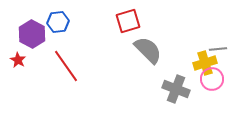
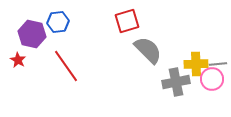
red square: moved 1 px left
purple hexagon: rotated 16 degrees counterclockwise
gray line: moved 15 px down
yellow cross: moved 9 px left, 1 px down; rotated 15 degrees clockwise
gray cross: moved 7 px up; rotated 32 degrees counterclockwise
